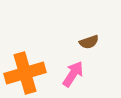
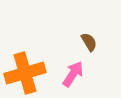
brown semicircle: rotated 102 degrees counterclockwise
